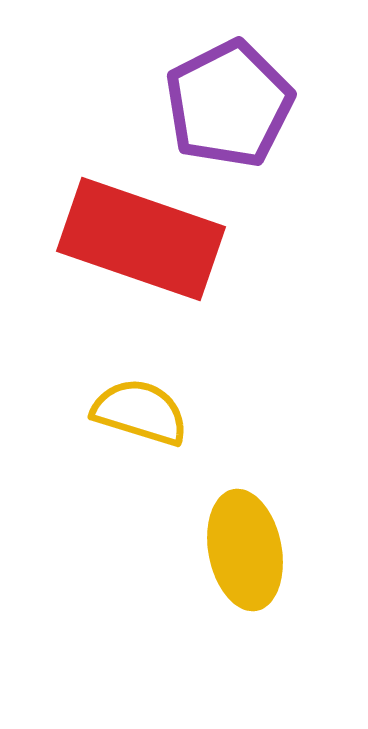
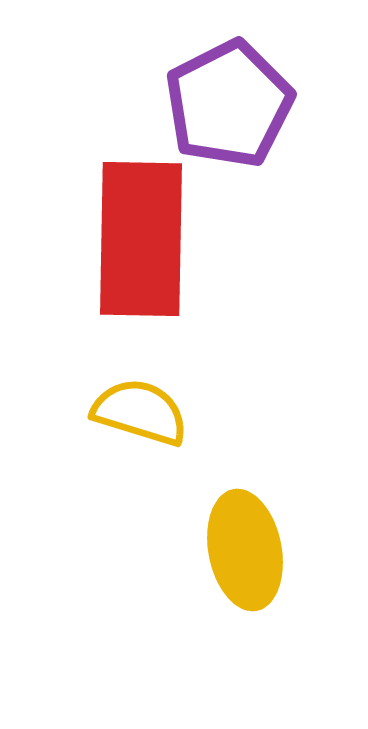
red rectangle: rotated 72 degrees clockwise
